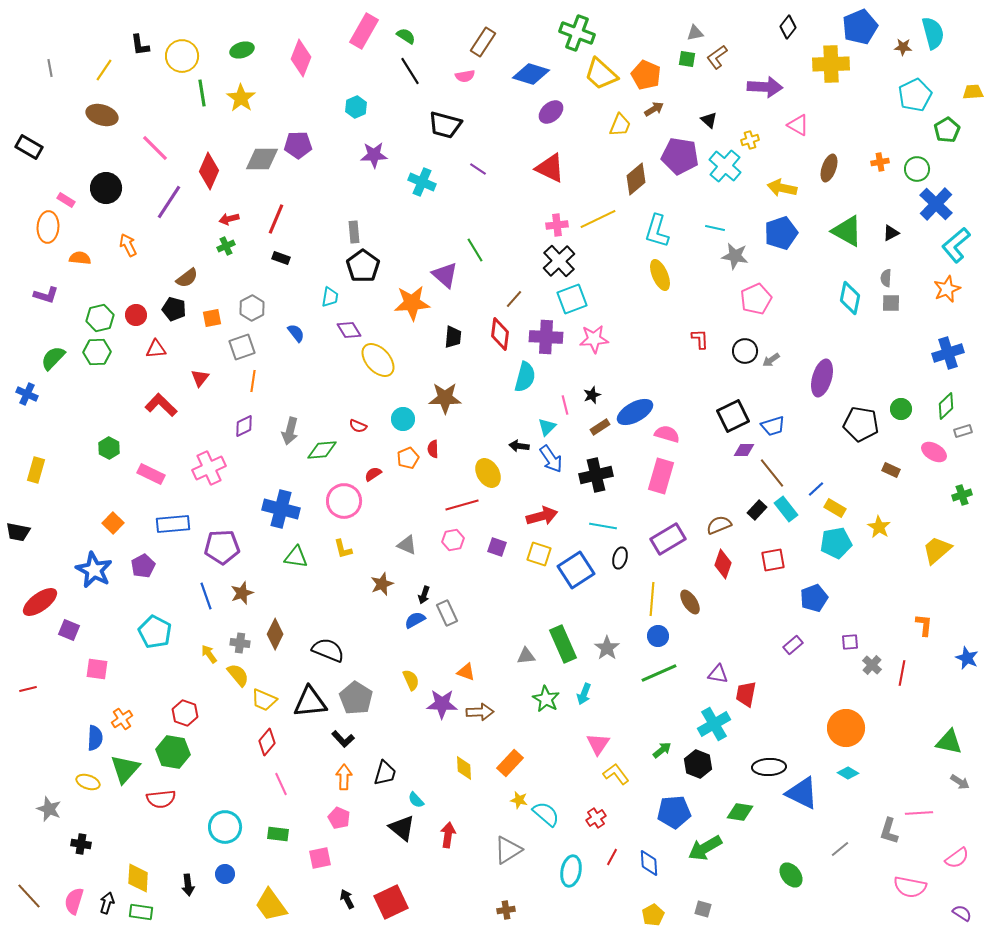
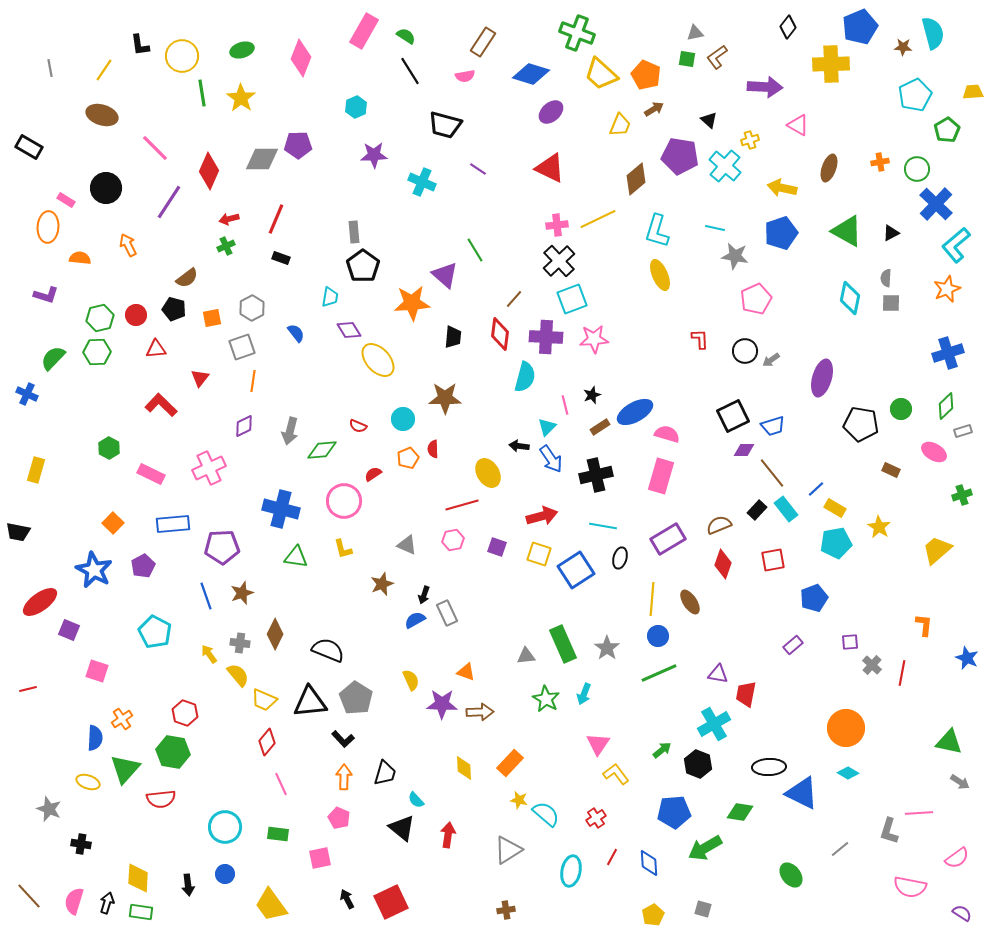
pink square at (97, 669): moved 2 px down; rotated 10 degrees clockwise
